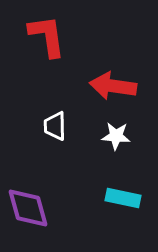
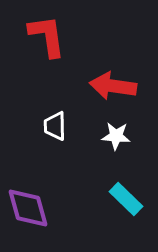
cyan rectangle: moved 3 px right, 1 px down; rotated 32 degrees clockwise
